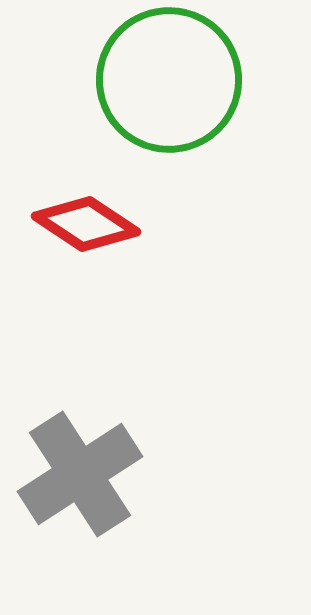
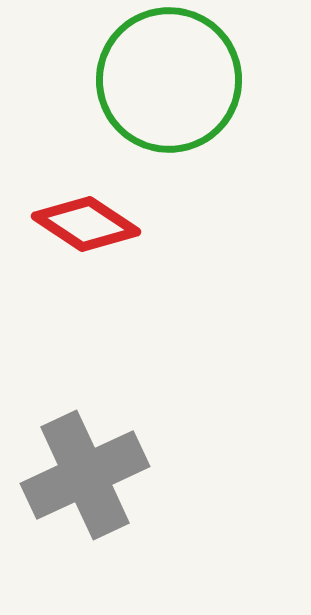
gray cross: moved 5 px right, 1 px down; rotated 8 degrees clockwise
